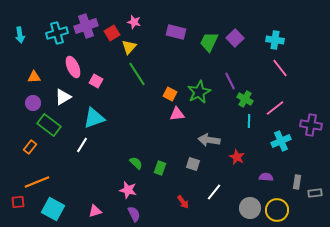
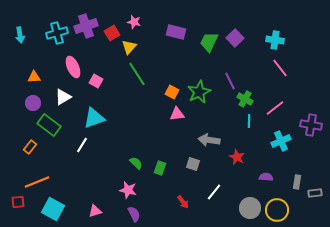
orange square at (170, 94): moved 2 px right, 2 px up
